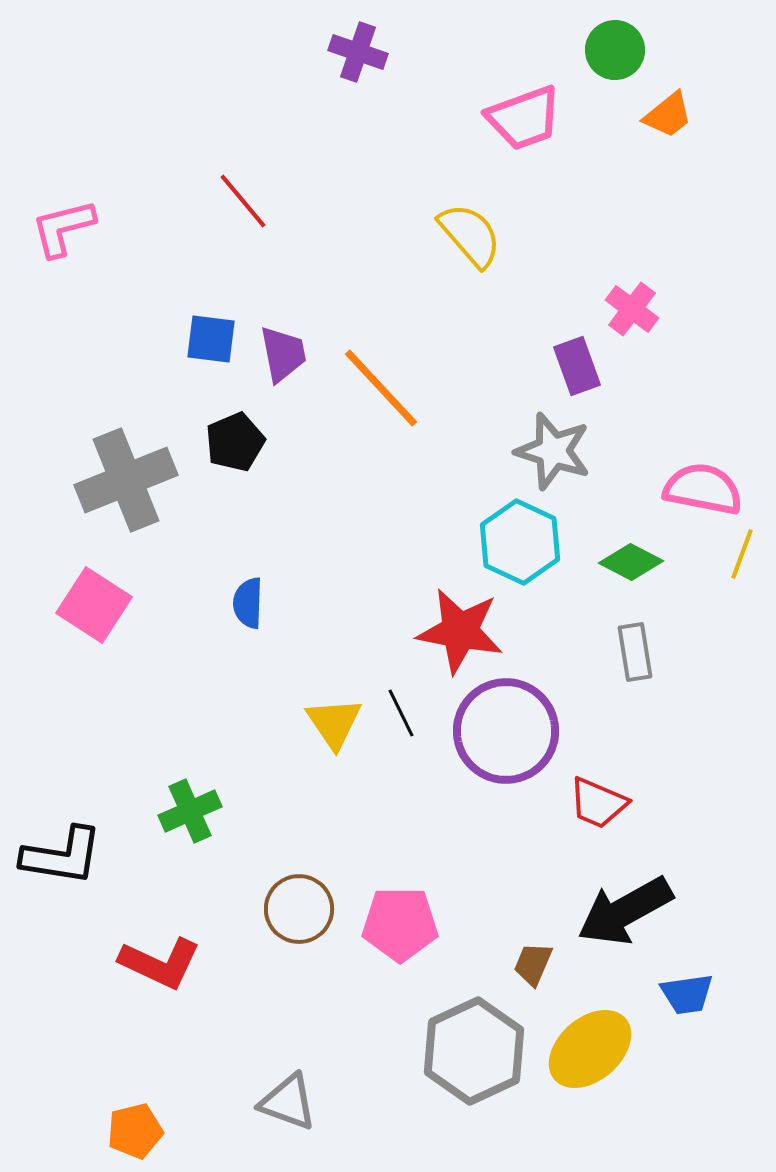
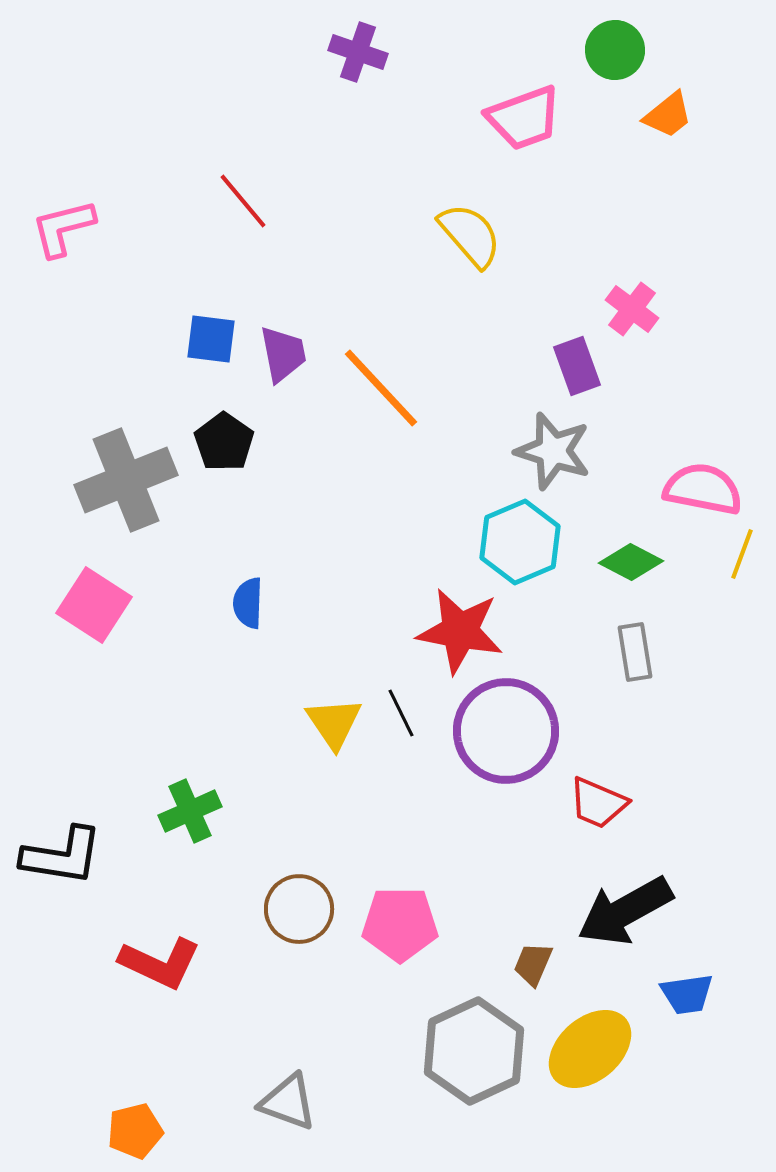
black pentagon: moved 11 px left; rotated 14 degrees counterclockwise
cyan hexagon: rotated 12 degrees clockwise
